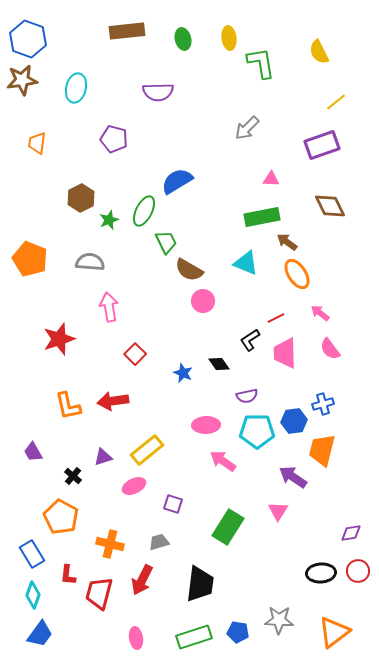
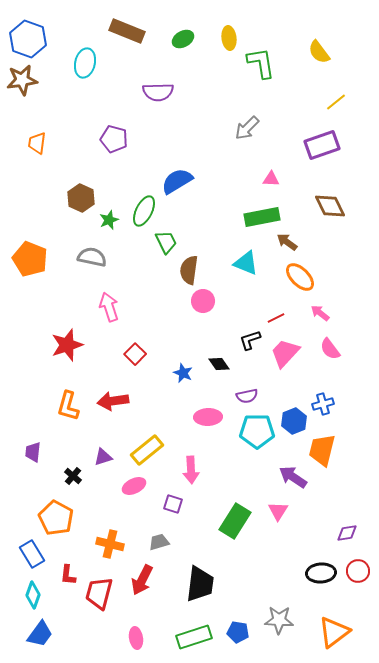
brown rectangle at (127, 31): rotated 28 degrees clockwise
green ellipse at (183, 39): rotated 75 degrees clockwise
yellow semicircle at (319, 52): rotated 10 degrees counterclockwise
cyan ellipse at (76, 88): moved 9 px right, 25 px up
brown hexagon at (81, 198): rotated 8 degrees counterclockwise
gray semicircle at (90, 262): moved 2 px right, 5 px up; rotated 8 degrees clockwise
brown semicircle at (189, 270): rotated 68 degrees clockwise
orange ellipse at (297, 274): moved 3 px right, 3 px down; rotated 12 degrees counterclockwise
pink arrow at (109, 307): rotated 8 degrees counterclockwise
red star at (59, 339): moved 8 px right, 6 px down
black L-shape at (250, 340): rotated 15 degrees clockwise
pink trapezoid at (285, 353): rotated 44 degrees clockwise
orange L-shape at (68, 406): rotated 28 degrees clockwise
blue hexagon at (294, 421): rotated 15 degrees counterclockwise
pink ellipse at (206, 425): moved 2 px right, 8 px up
purple trapezoid at (33, 452): rotated 35 degrees clockwise
pink arrow at (223, 461): moved 32 px left, 9 px down; rotated 128 degrees counterclockwise
orange pentagon at (61, 517): moved 5 px left, 1 px down
green rectangle at (228, 527): moved 7 px right, 6 px up
purple diamond at (351, 533): moved 4 px left
